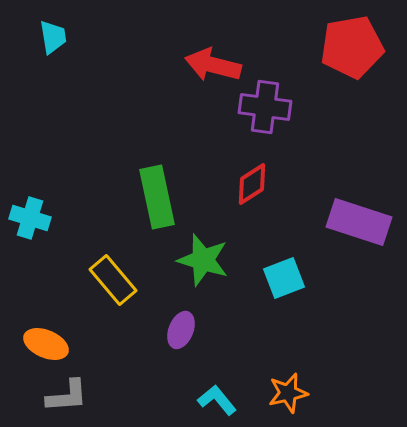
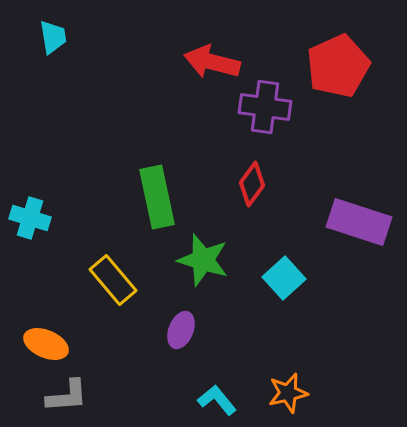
red pentagon: moved 14 px left, 19 px down; rotated 14 degrees counterclockwise
red arrow: moved 1 px left, 3 px up
red diamond: rotated 21 degrees counterclockwise
cyan square: rotated 21 degrees counterclockwise
